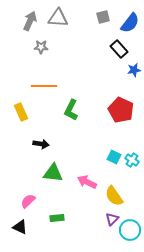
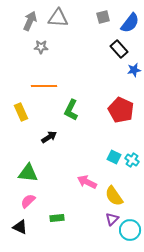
black arrow: moved 8 px right, 7 px up; rotated 42 degrees counterclockwise
green triangle: moved 25 px left
